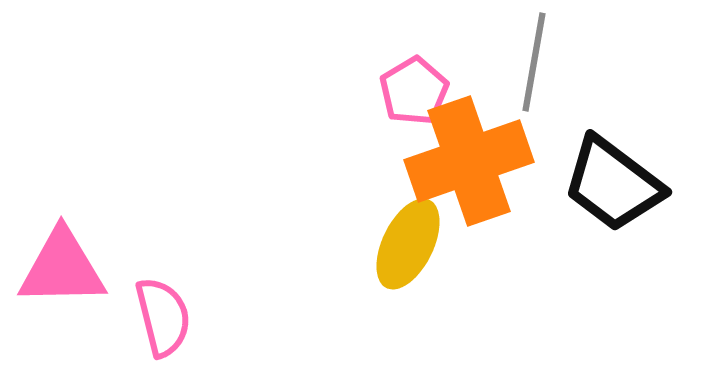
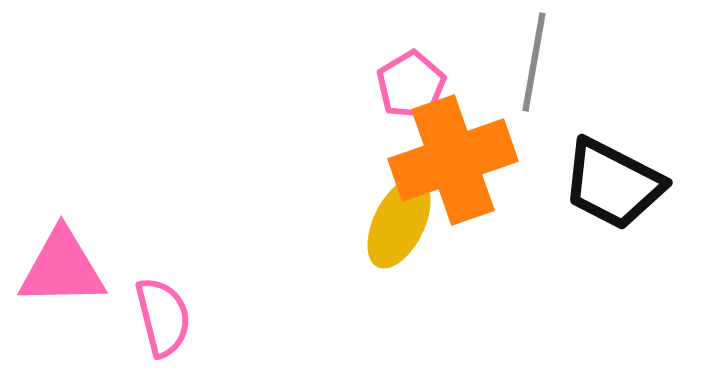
pink pentagon: moved 3 px left, 6 px up
orange cross: moved 16 px left, 1 px up
black trapezoid: rotated 10 degrees counterclockwise
yellow ellipse: moved 9 px left, 21 px up
